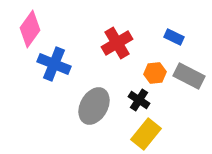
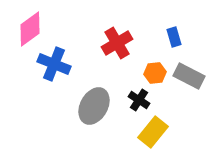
pink diamond: rotated 18 degrees clockwise
blue rectangle: rotated 48 degrees clockwise
yellow rectangle: moved 7 px right, 2 px up
